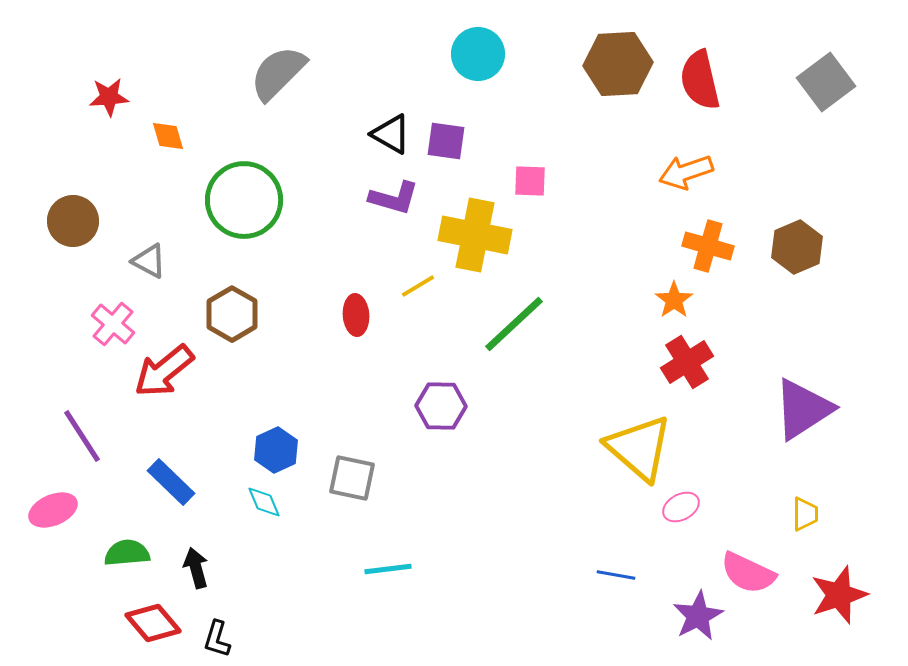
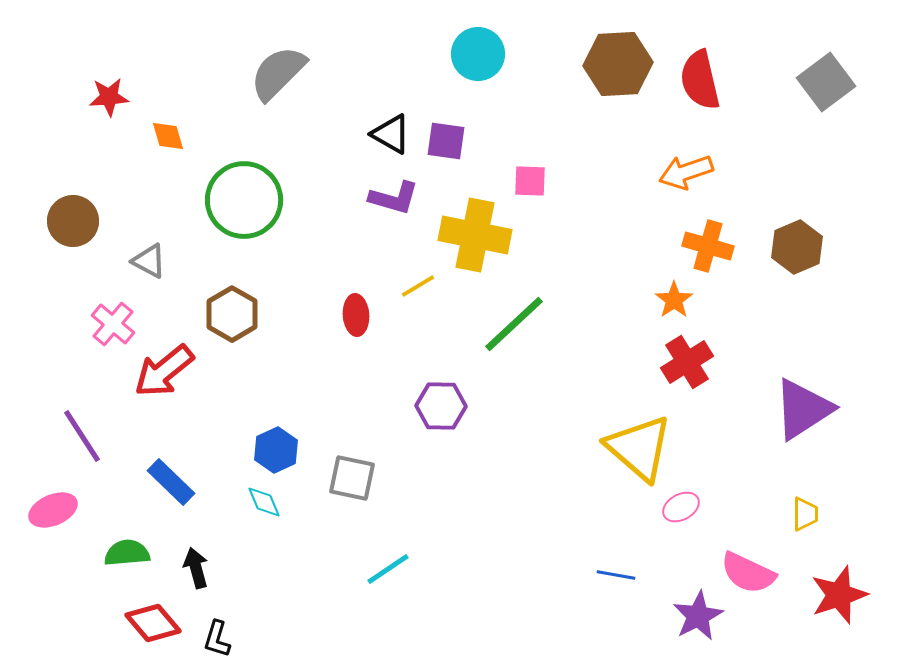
cyan line at (388, 569): rotated 27 degrees counterclockwise
